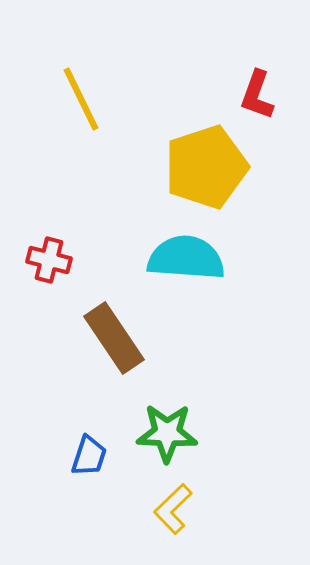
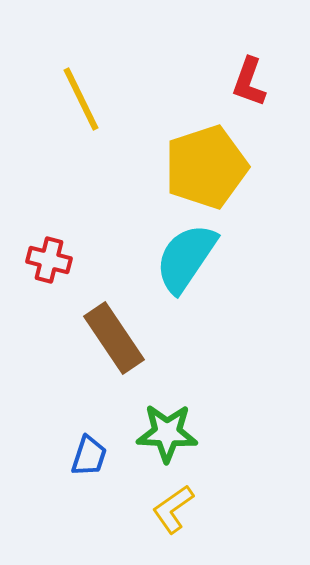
red L-shape: moved 8 px left, 13 px up
cyan semicircle: rotated 60 degrees counterclockwise
yellow L-shape: rotated 9 degrees clockwise
